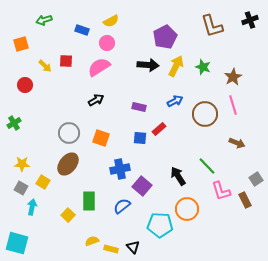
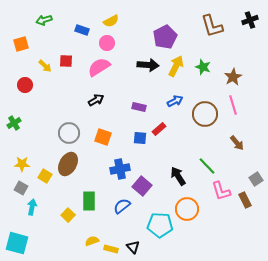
orange square at (101, 138): moved 2 px right, 1 px up
brown arrow at (237, 143): rotated 28 degrees clockwise
brown ellipse at (68, 164): rotated 10 degrees counterclockwise
yellow square at (43, 182): moved 2 px right, 6 px up
